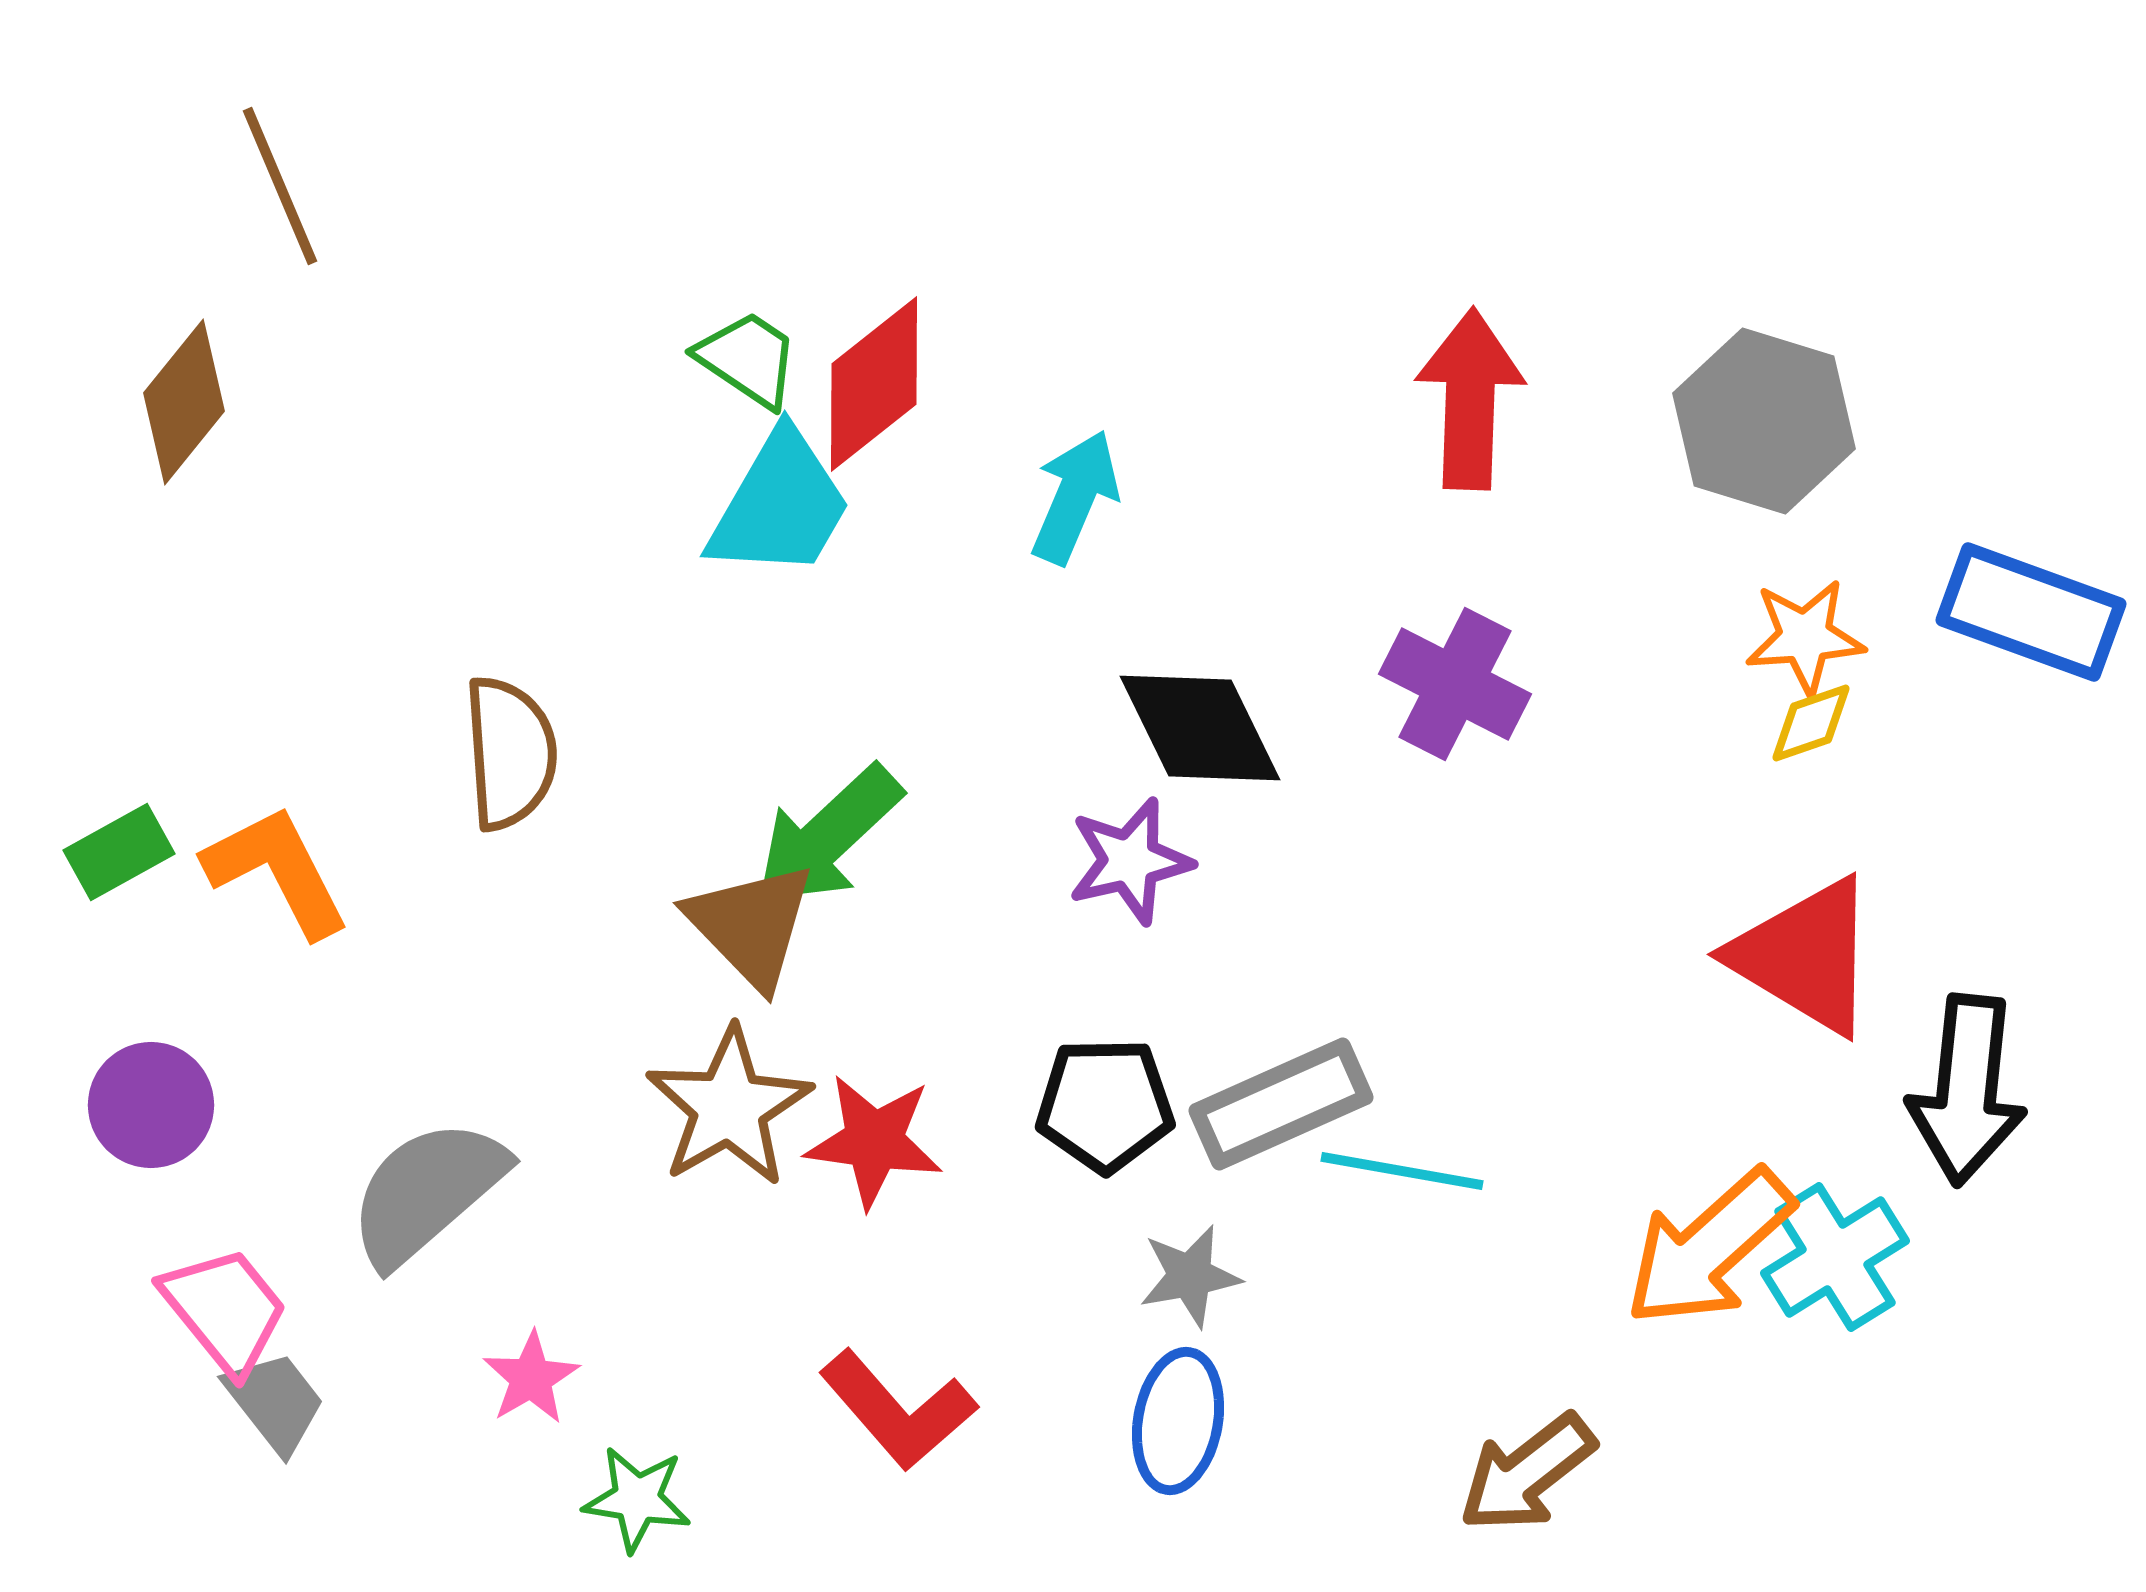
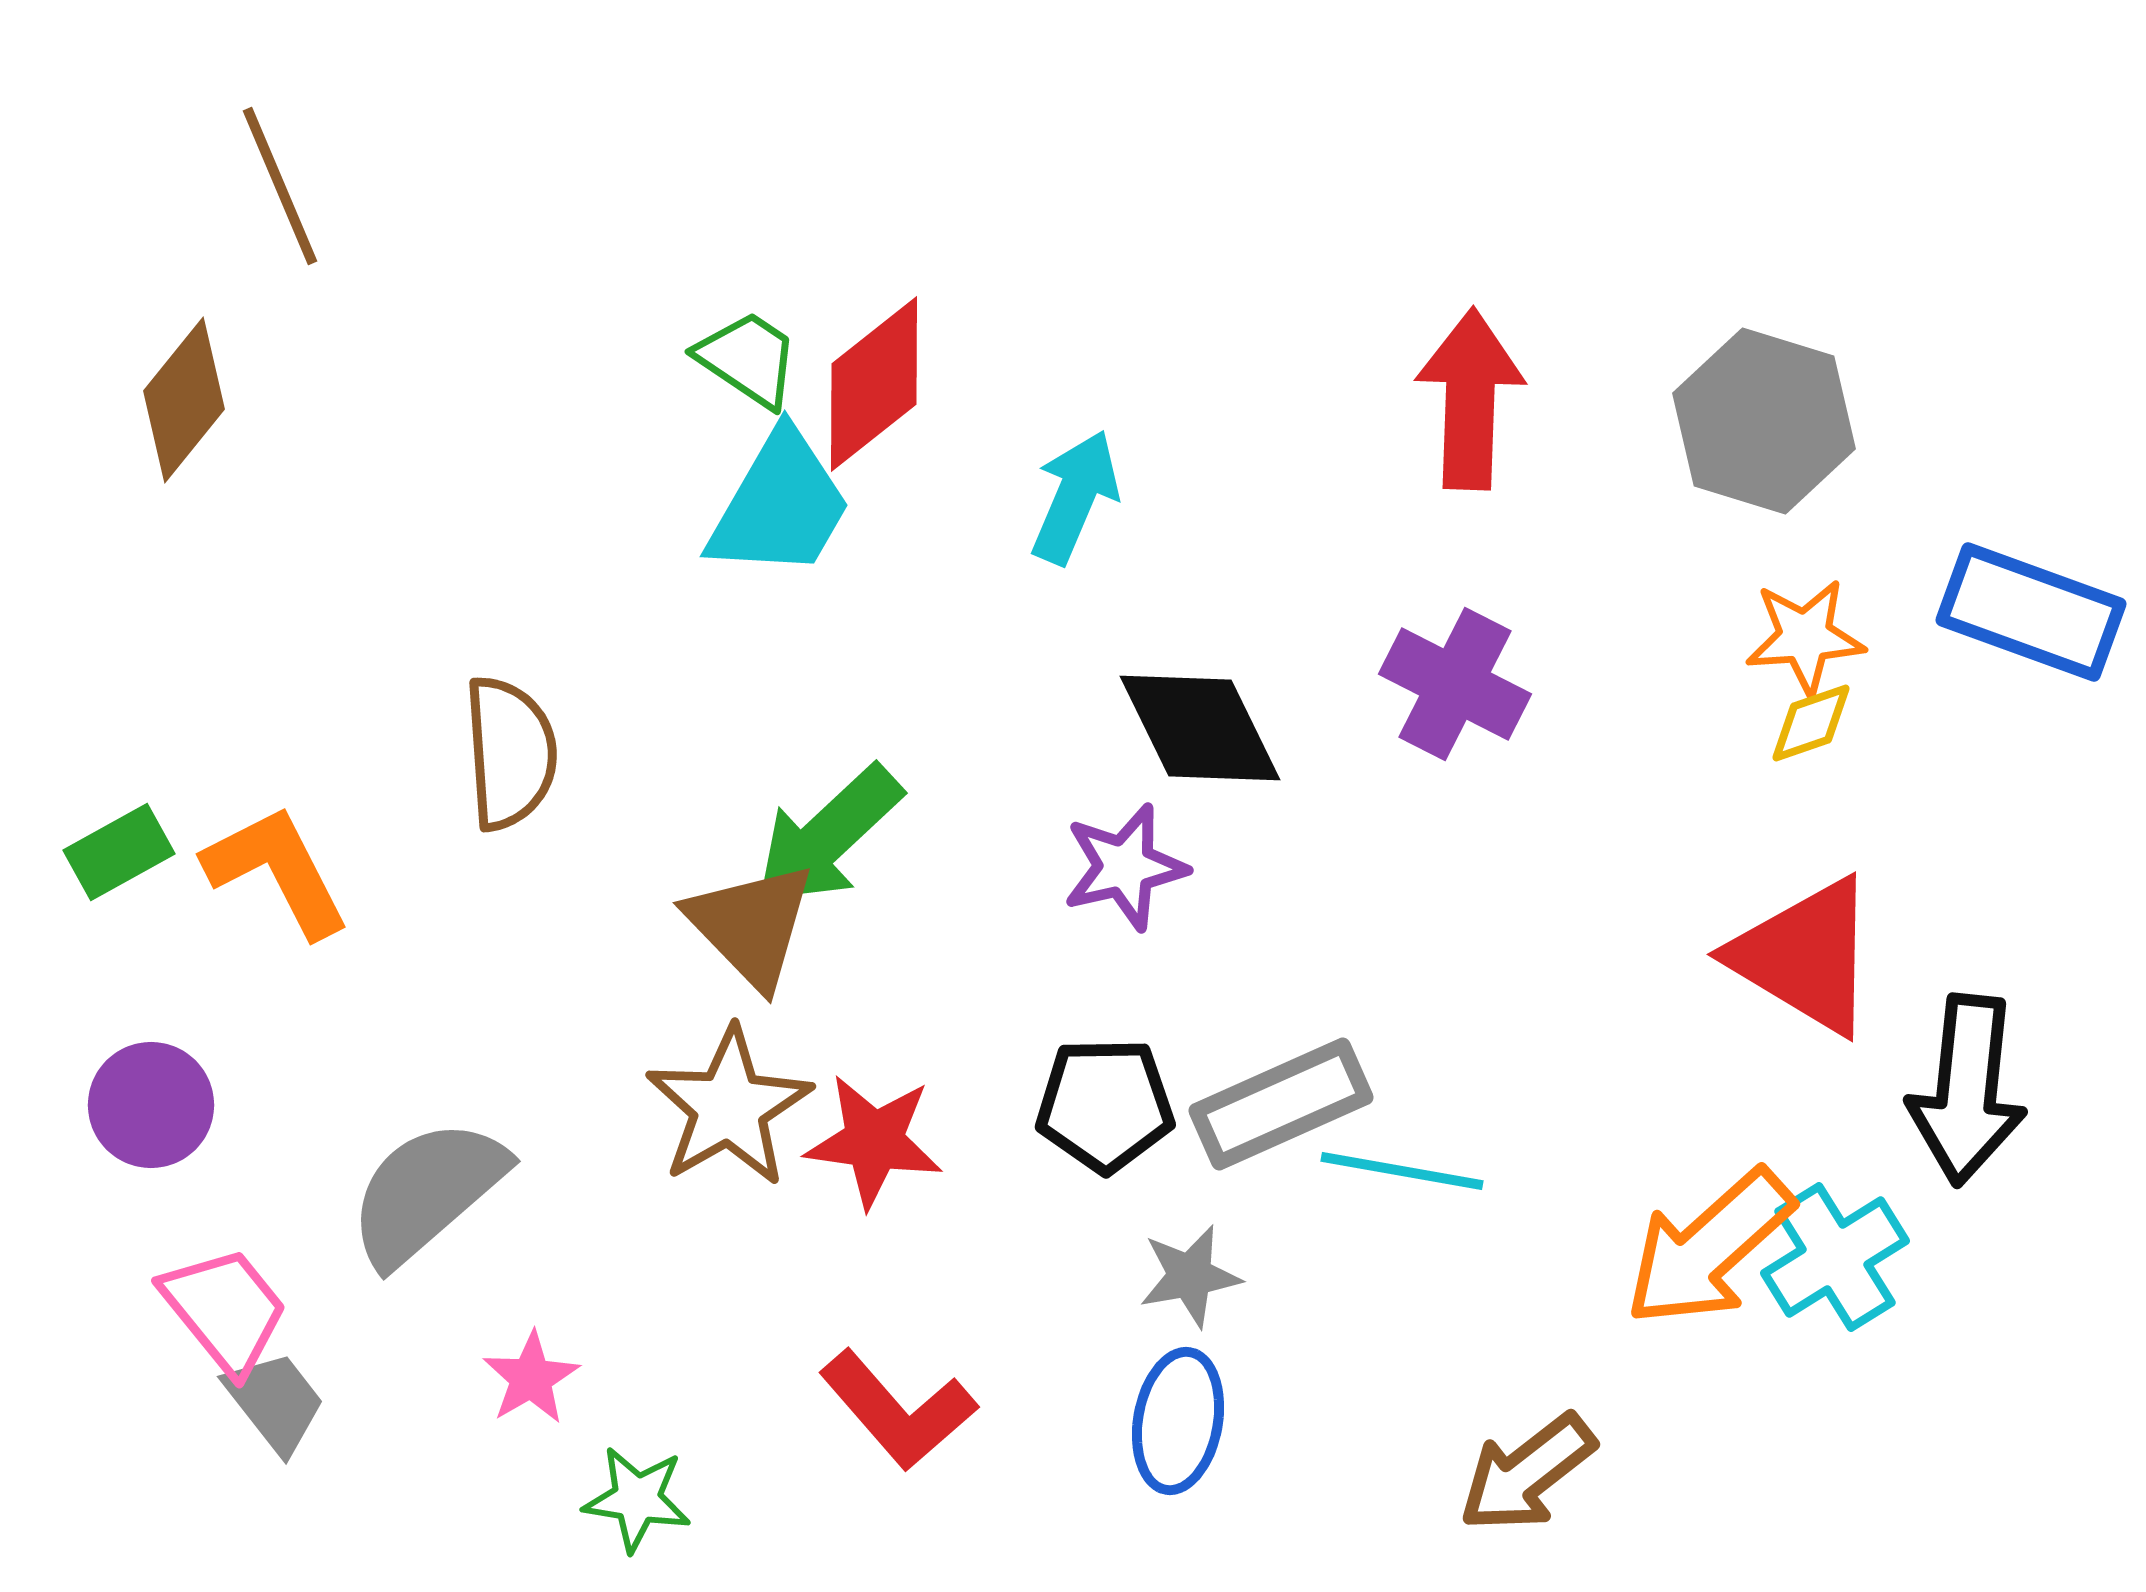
brown diamond: moved 2 px up
purple star: moved 5 px left, 6 px down
